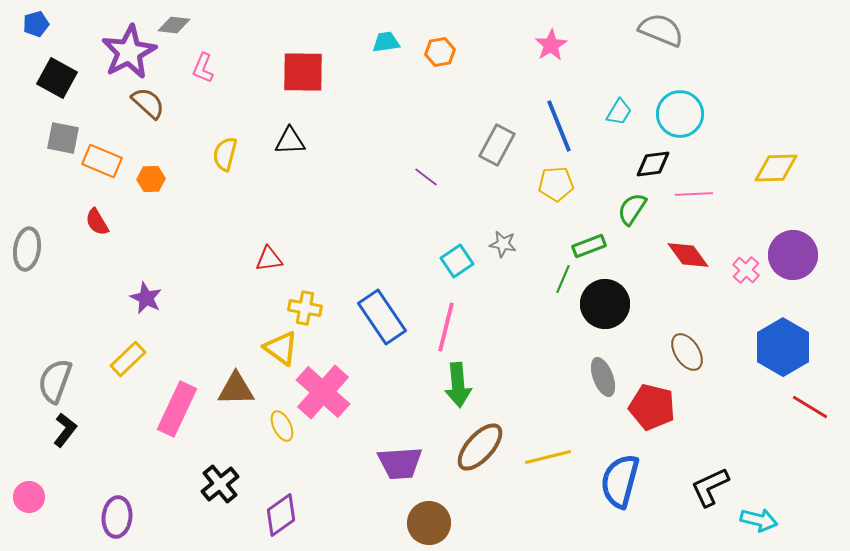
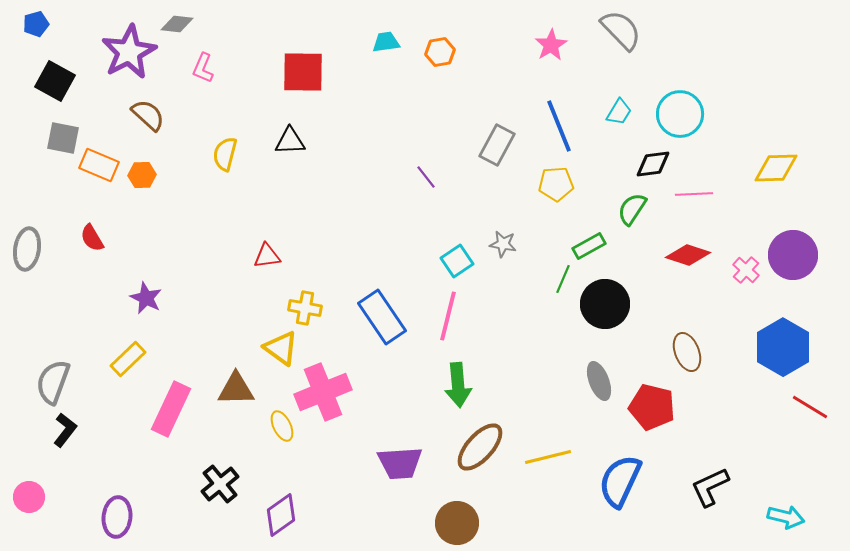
gray diamond at (174, 25): moved 3 px right, 1 px up
gray semicircle at (661, 30): moved 40 px left; rotated 24 degrees clockwise
black square at (57, 78): moved 2 px left, 3 px down
brown semicircle at (148, 103): moved 12 px down
orange rectangle at (102, 161): moved 3 px left, 4 px down
purple line at (426, 177): rotated 15 degrees clockwise
orange hexagon at (151, 179): moved 9 px left, 4 px up
red semicircle at (97, 222): moved 5 px left, 16 px down
green rectangle at (589, 246): rotated 8 degrees counterclockwise
red diamond at (688, 255): rotated 36 degrees counterclockwise
red triangle at (269, 259): moved 2 px left, 3 px up
pink line at (446, 327): moved 2 px right, 11 px up
brown ellipse at (687, 352): rotated 12 degrees clockwise
gray ellipse at (603, 377): moved 4 px left, 4 px down
gray semicircle at (55, 381): moved 2 px left, 1 px down
pink cross at (323, 392): rotated 26 degrees clockwise
pink rectangle at (177, 409): moved 6 px left
blue semicircle at (620, 481): rotated 10 degrees clockwise
cyan arrow at (759, 520): moved 27 px right, 3 px up
brown circle at (429, 523): moved 28 px right
